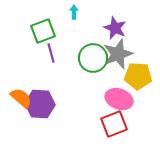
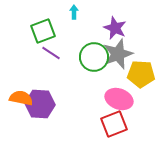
purple line: rotated 42 degrees counterclockwise
green circle: moved 1 px right, 1 px up
yellow pentagon: moved 3 px right, 2 px up
orange semicircle: rotated 30 degrees counterclockwise
